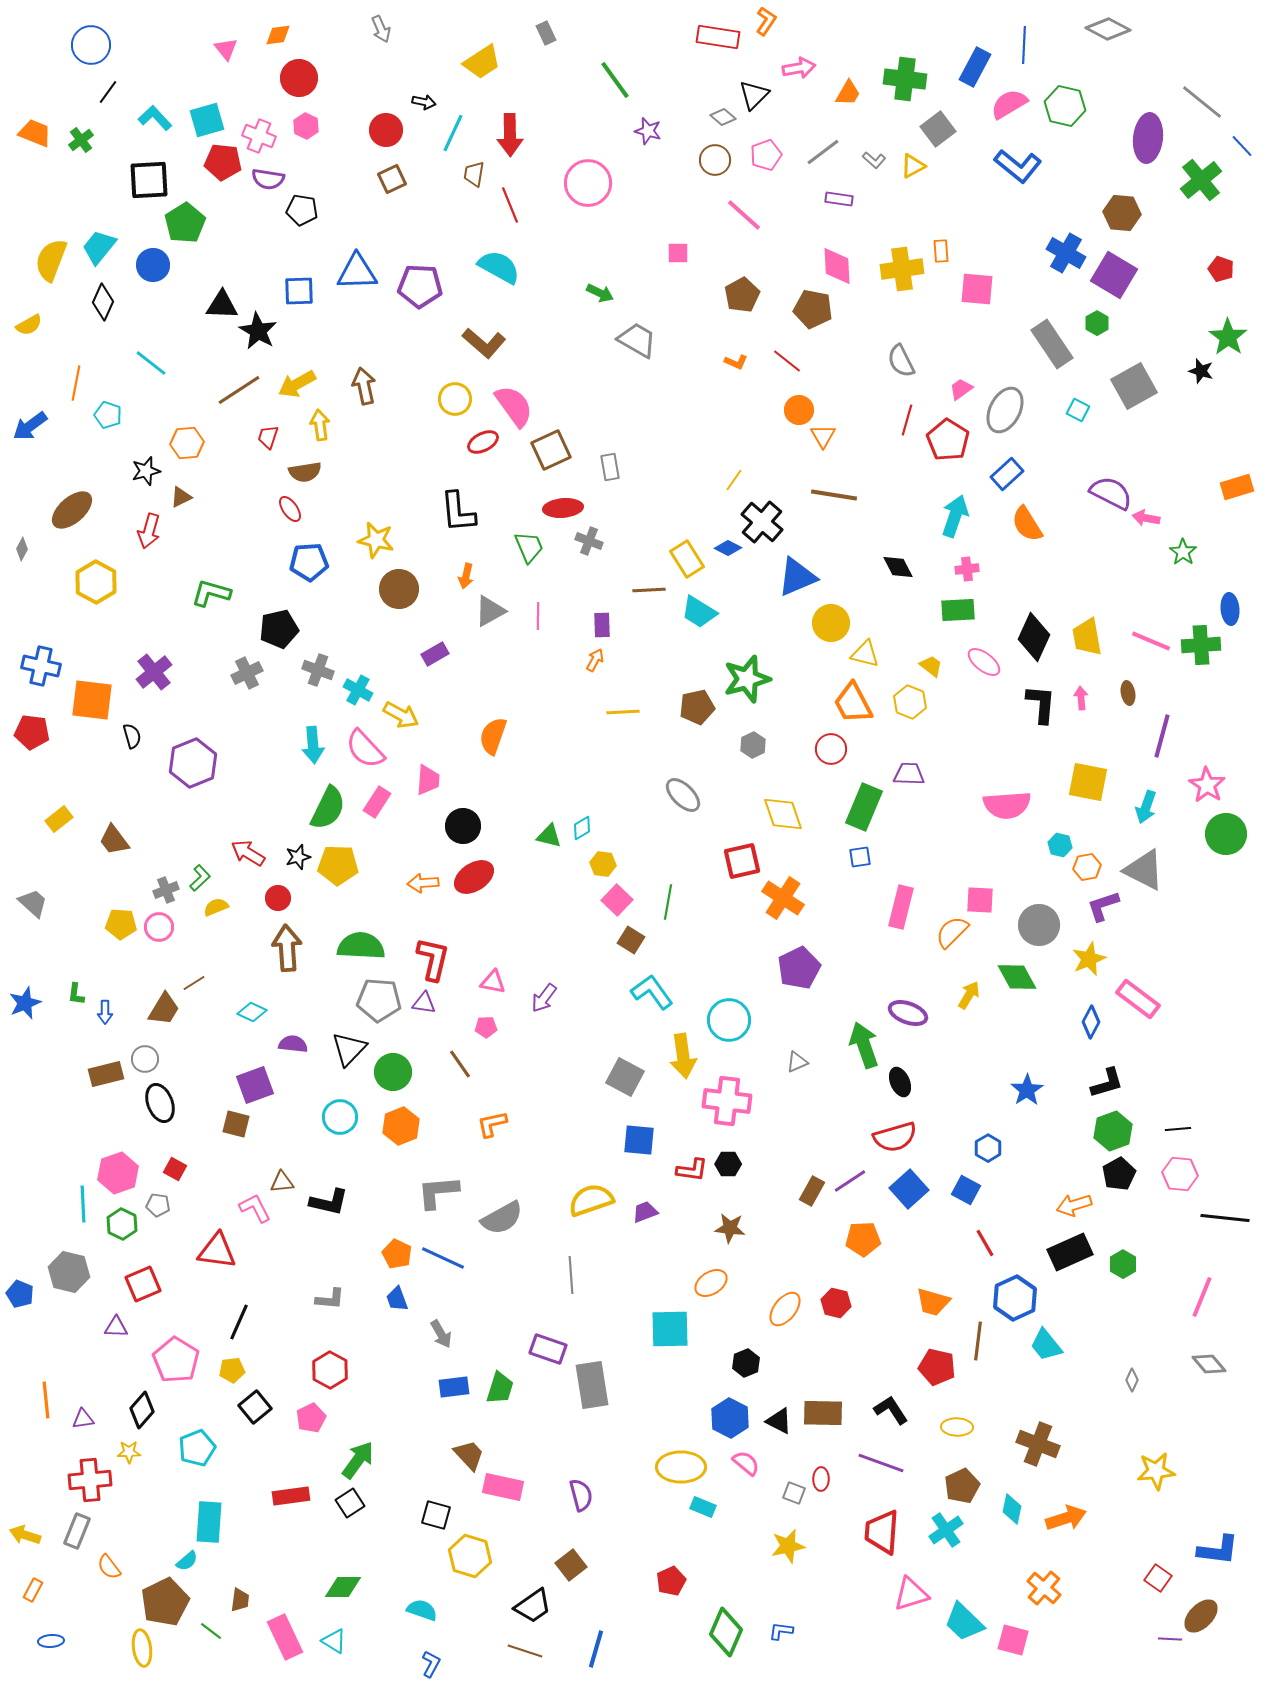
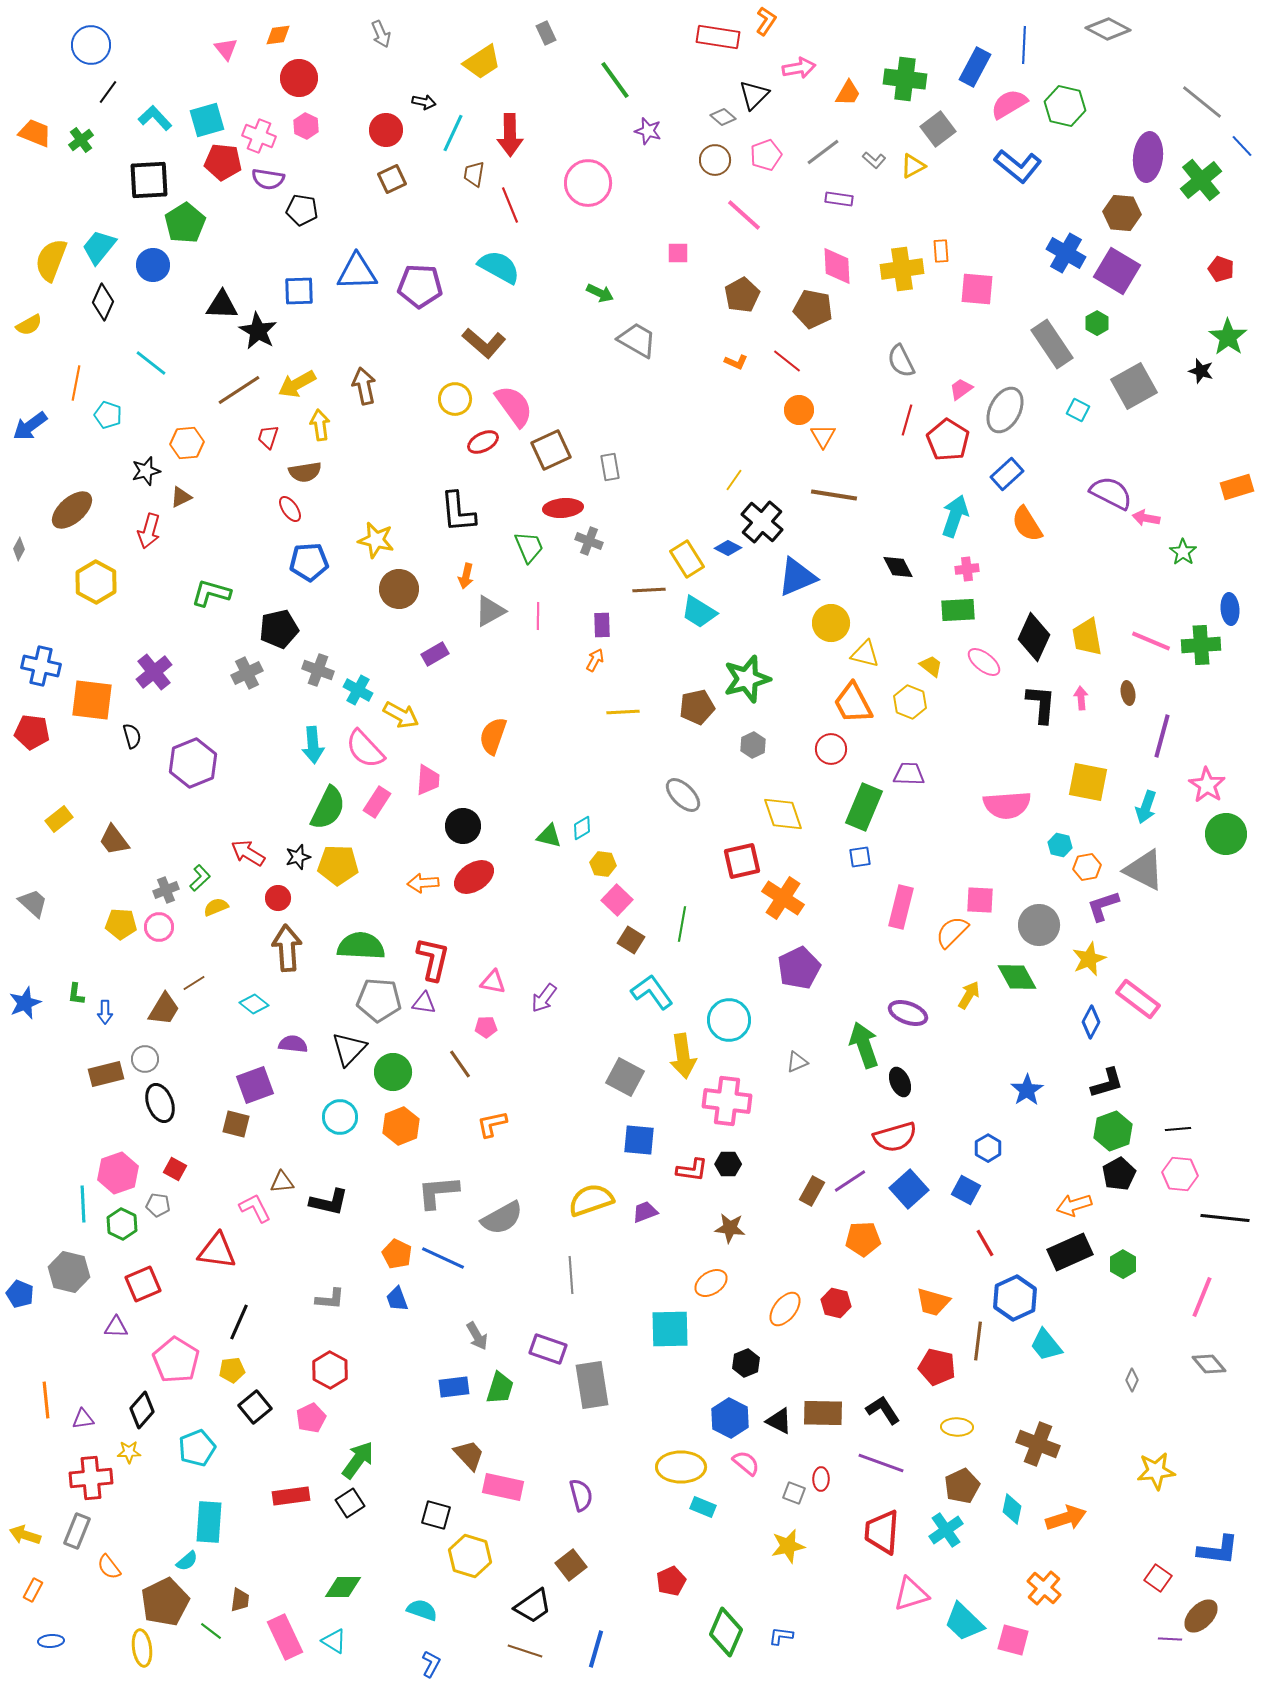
gray arrow at (381, 29): moved 5 px down
purple ellipse at (1148, 138): moved 19 px down
purple square at (1114, 275): moved 3 px right, 4 px up
gray diamond at (22, 549): moved 3 px left
green line at (668, 902): moved 14 px right, 22 px down
cyan diamond at (252, 1012): moved 2 px right, 8 px up; rotated 12 degrees clockwise
gray arrow at (441, 1334): moved 36 px right, 2 px down
black L-shape at (891, 1410): moved 8 px left
red cross at (90, 1480): moved 1 px right, 2 px up
blue L-shape at (781, 1631): moved 5 px down
